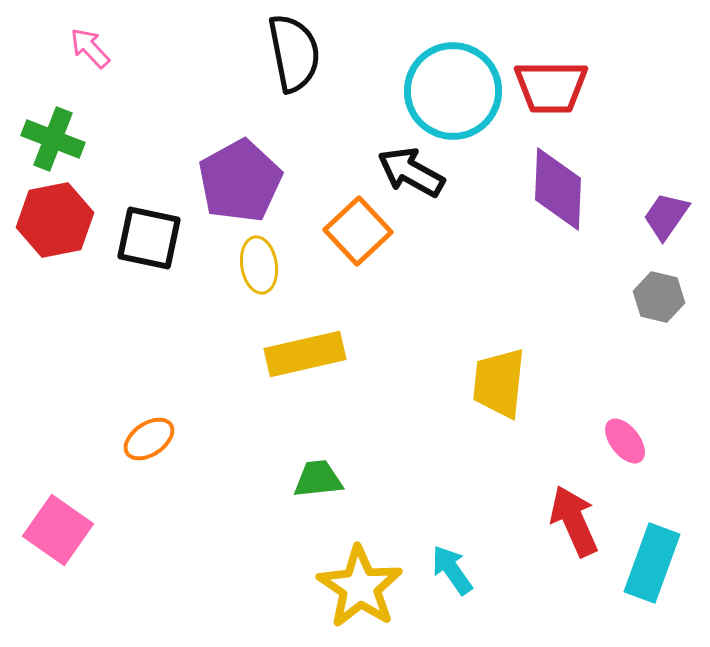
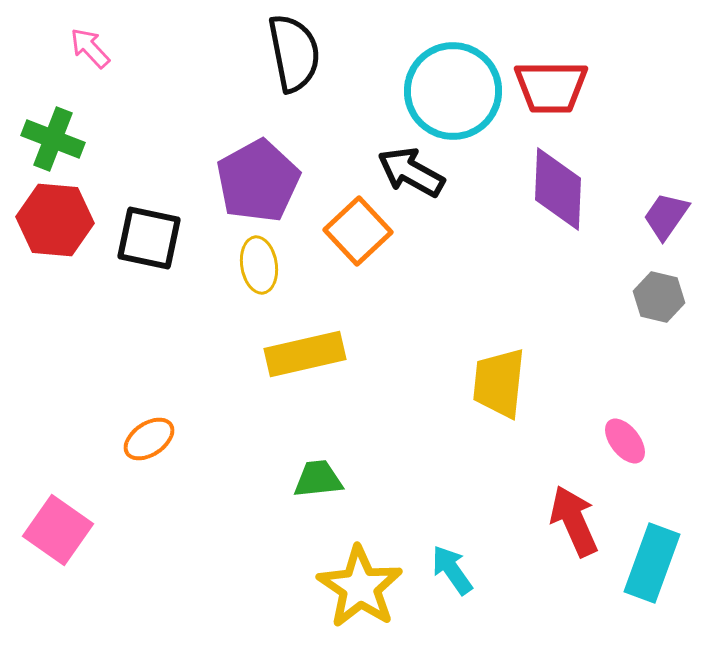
purple pentagon: moved 18 px right
red hexagon: rotated 16 degrees clockwise
